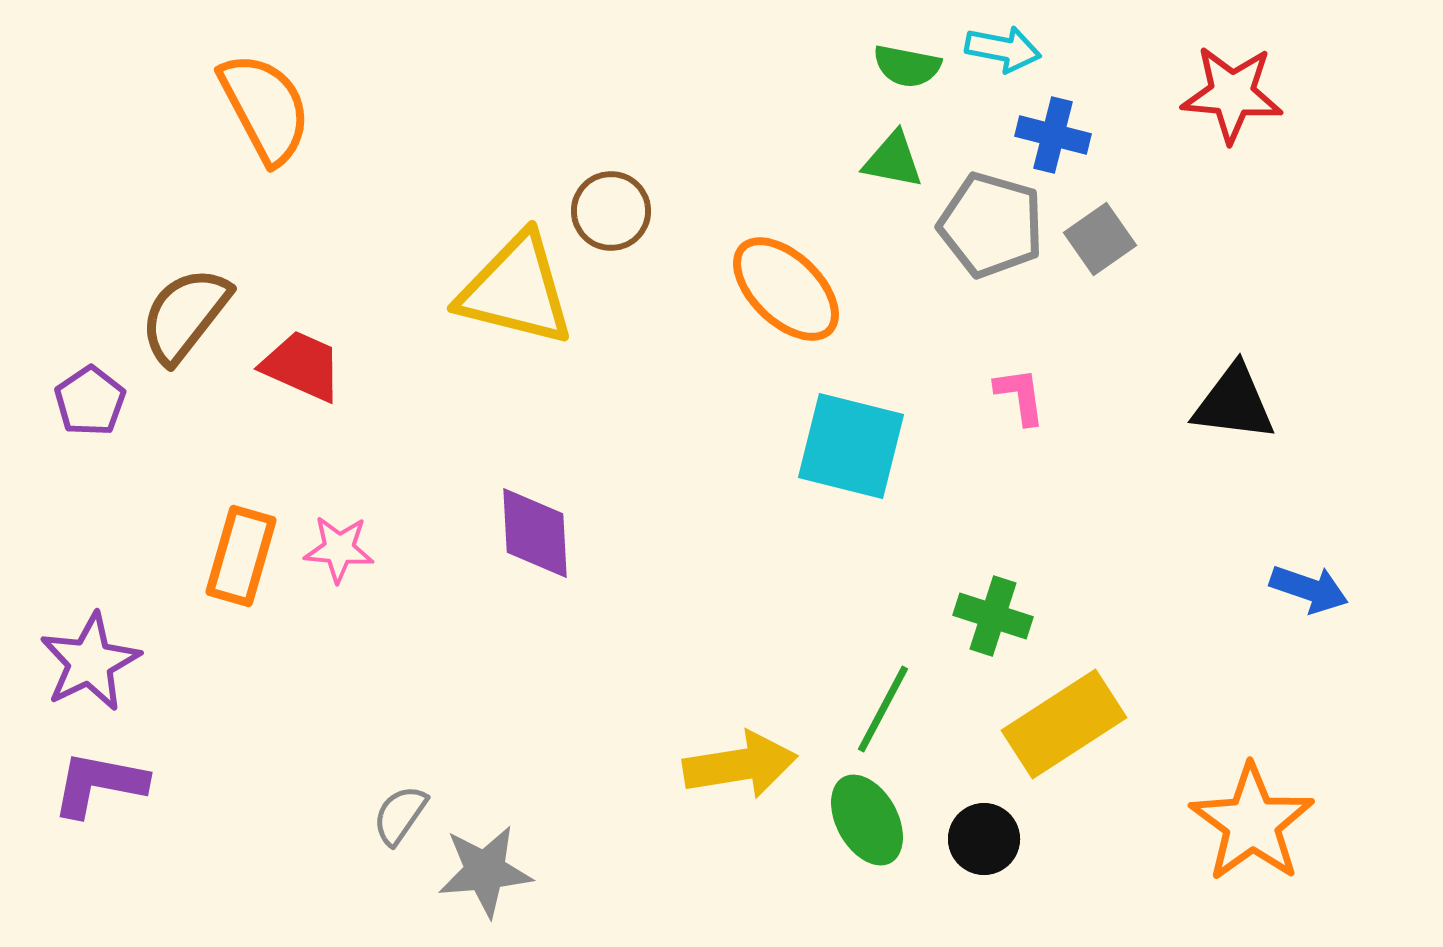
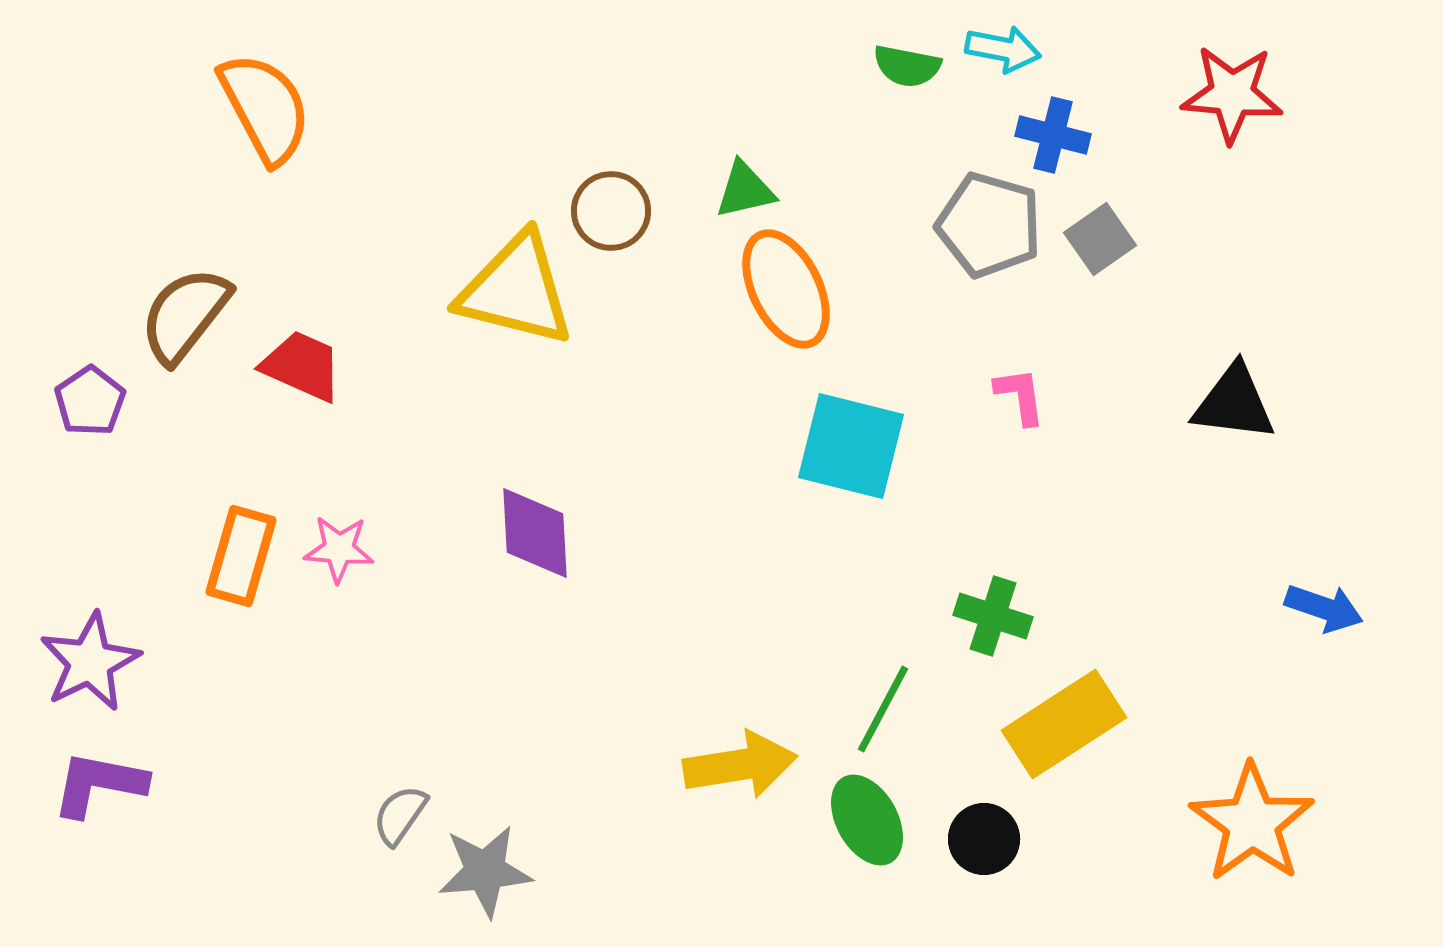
green triangle: moved 148 px left, 30 px down; rotated 24 degrees counterclockwise
gray pentagon: moved 2 px left
orange ellipse: rotated 20 degrees clockwise
blue arrow: moved 15 px right, 19 px down
